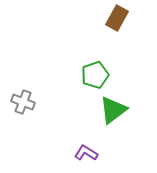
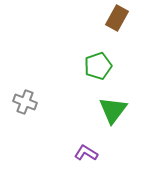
green pentagon: moved 3 px right, 9 px up
gray cross: moved 2 px right
green triangle: rotated 16 degrees counterclockwise
